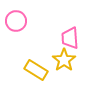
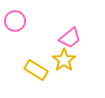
pink circle: moved 1 px left
pink trapezoid: rotated 125 degrees counterclockwise
